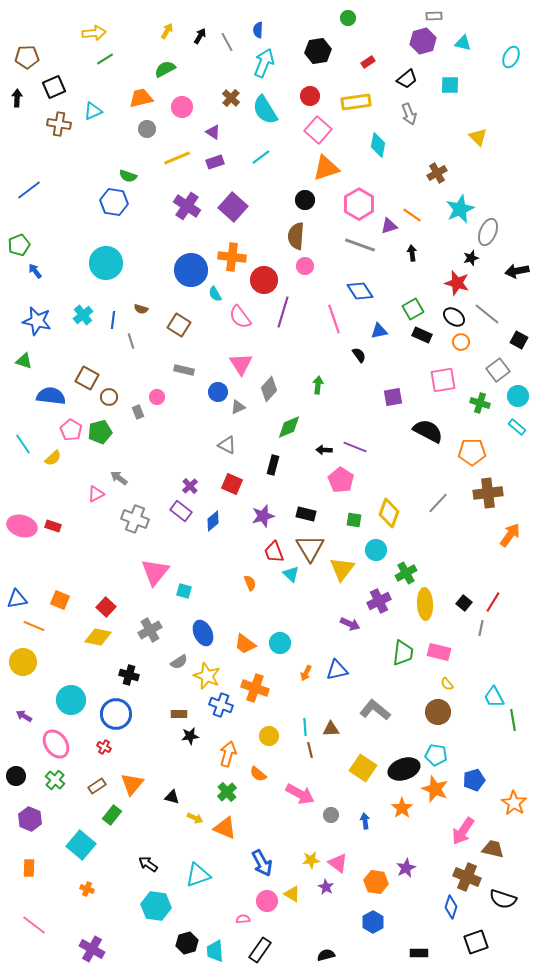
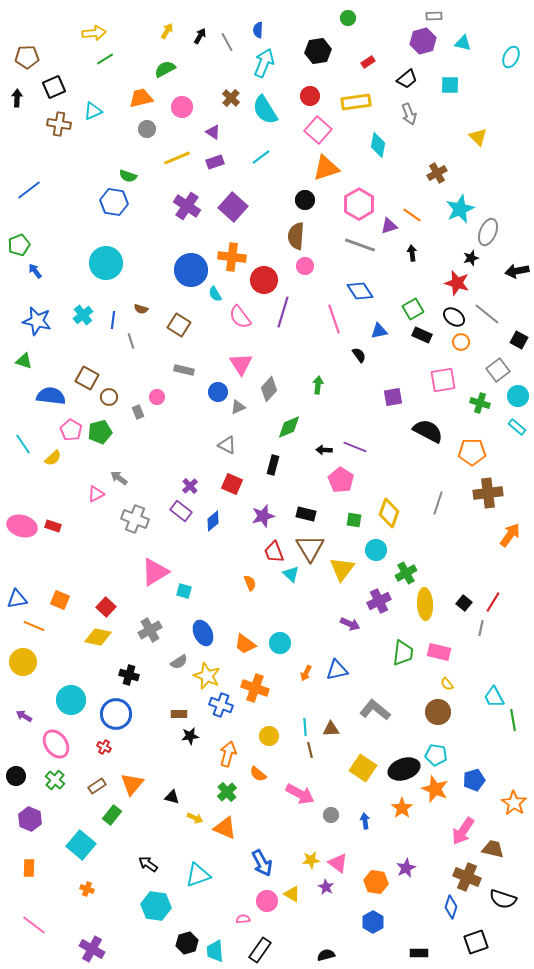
gray line at (438, 503): rotated 25 degrees counterclockwise
pink triangle at (155, 572): rotated 20 degrees clockwise
